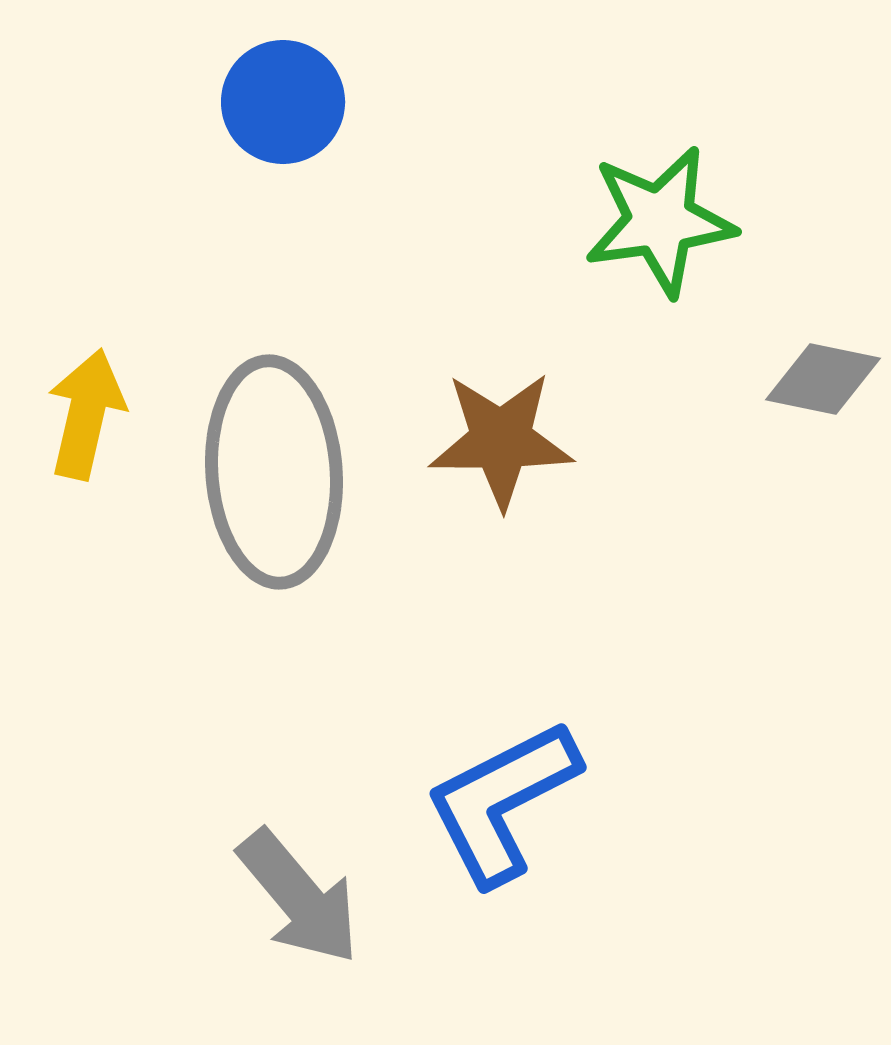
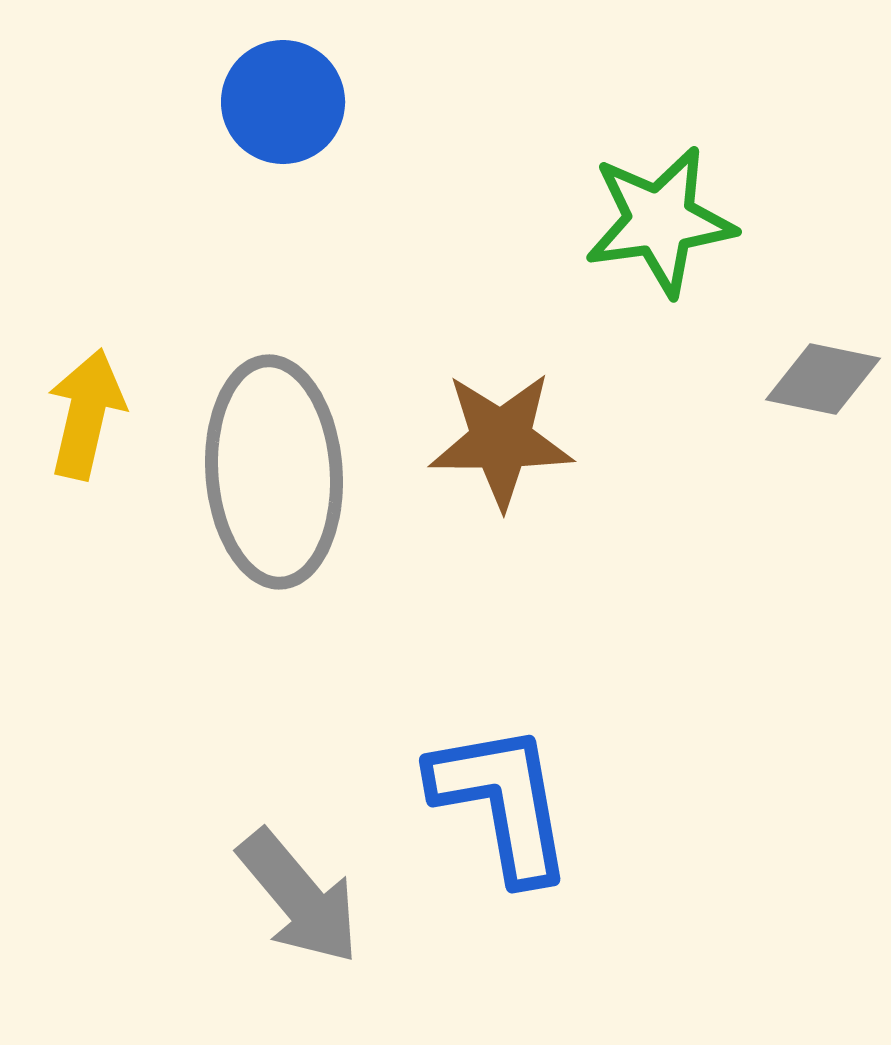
blue L-shape: rotated 107 degrees clockwise
